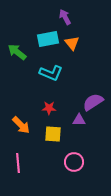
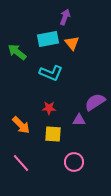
purple arrow: rotated 49 degrees clockwise
purple semicircle: moved 2 px right
pink line: moved 3 px right; rotated 36 degrees counterclockwise
